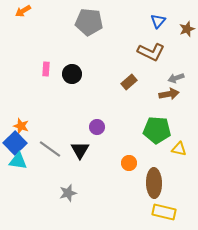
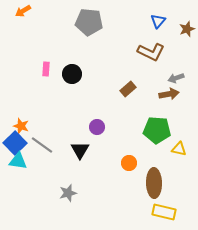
brown rectangle: moved 1 px left, 7 px down
gray line: moved 8 px left, 4 px up
